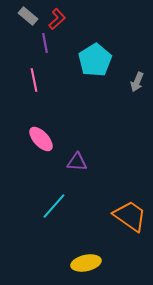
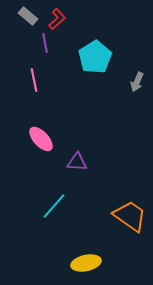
cyan pentagon: moved 3 px up
